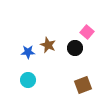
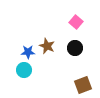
pink square: moved 11 px left, 10 px up
brown star: moved 1 px left, 1 px down
cyan circle: moved 4 px left, 10 px up
